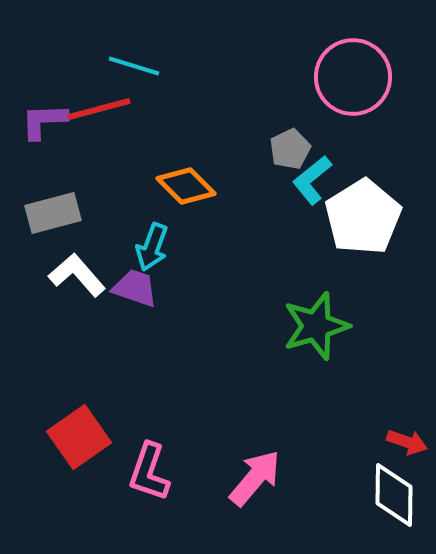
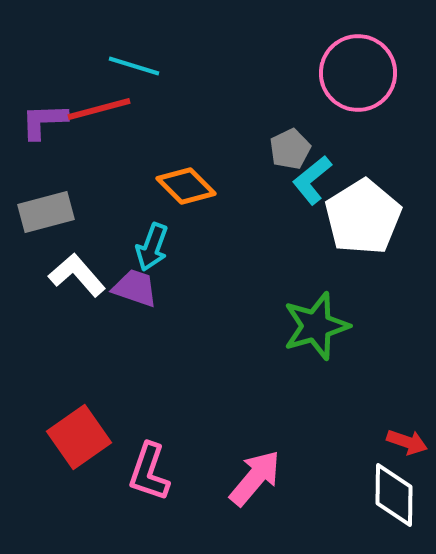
pink circle: moved 5 px right, 4 px up
gray rectangle: moved 7 px left, 1 px up
